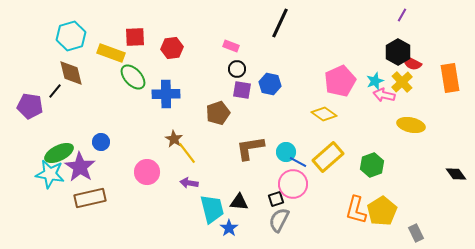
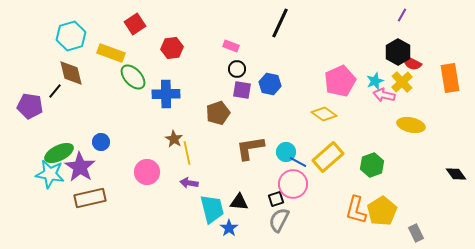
red square at (135, 37): moved 13 px up; rotated 30 degrees counterclockwise
yellow line at (187, 153): rotated 25 degrees clockwise
